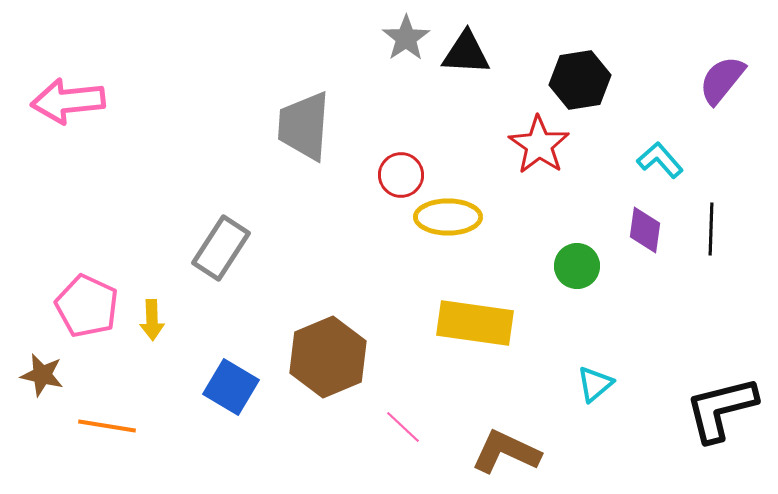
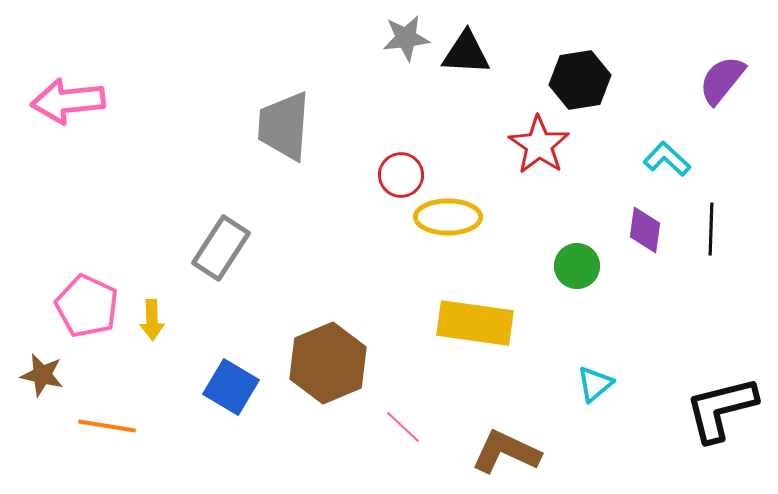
gray star: rotated 27 degrees clockwise
gray trapezoid: moved 20 px left
cyan L-shape: moved 7 px right, 1 px up; rotated 6 degrees counterclockwise
brown hexagon: moved 6 px down
